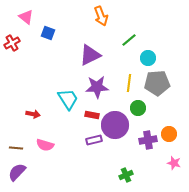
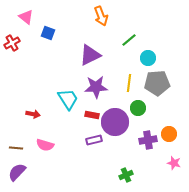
purple star: moved 1 px left
purple circle: moved 3 px up
